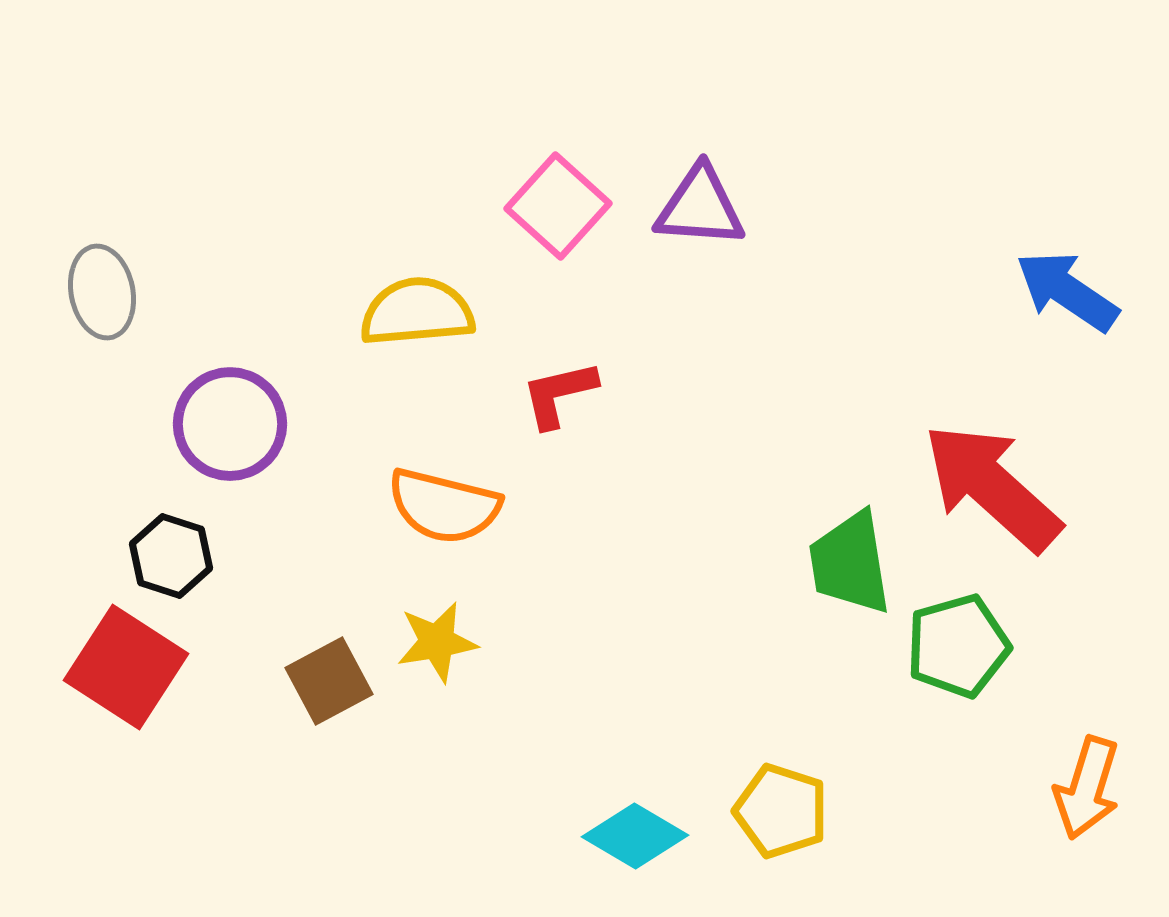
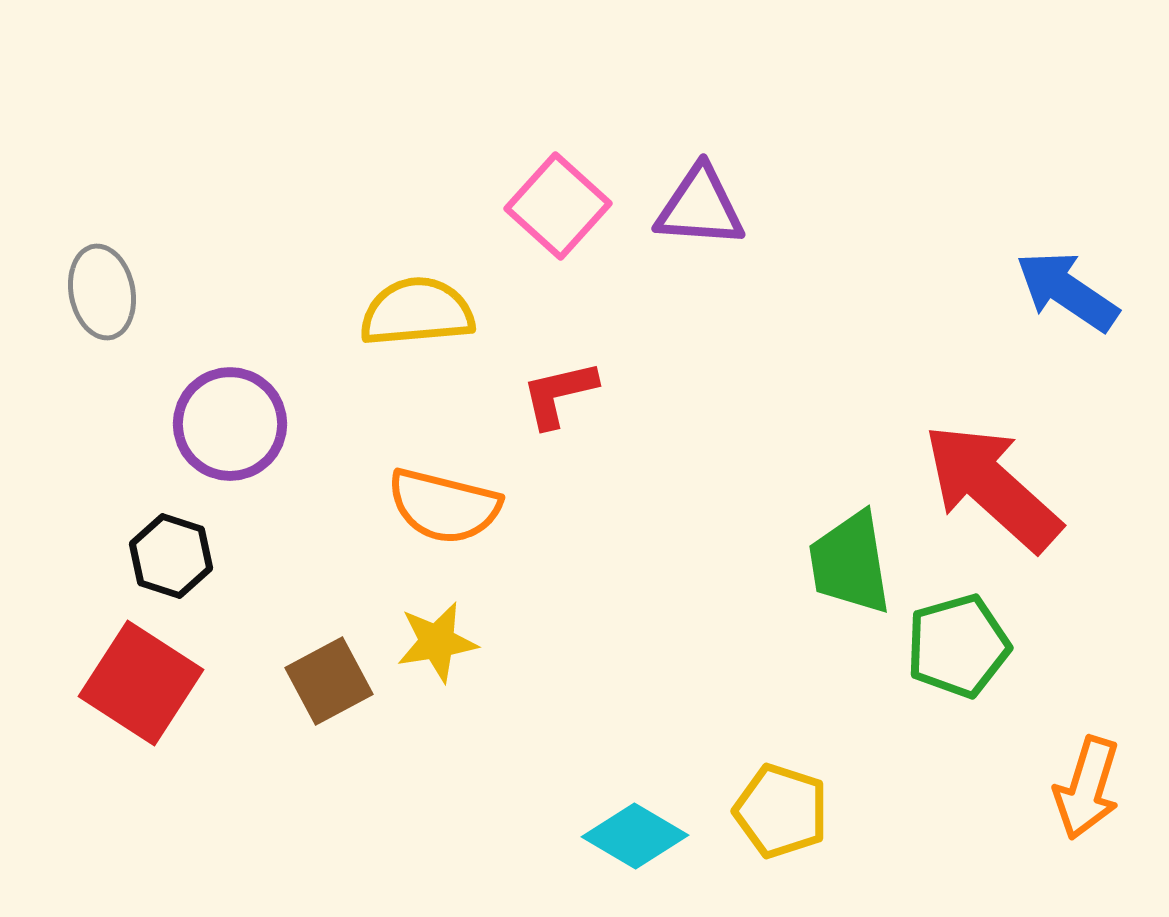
red square: moved 15 px right, 16 px down
